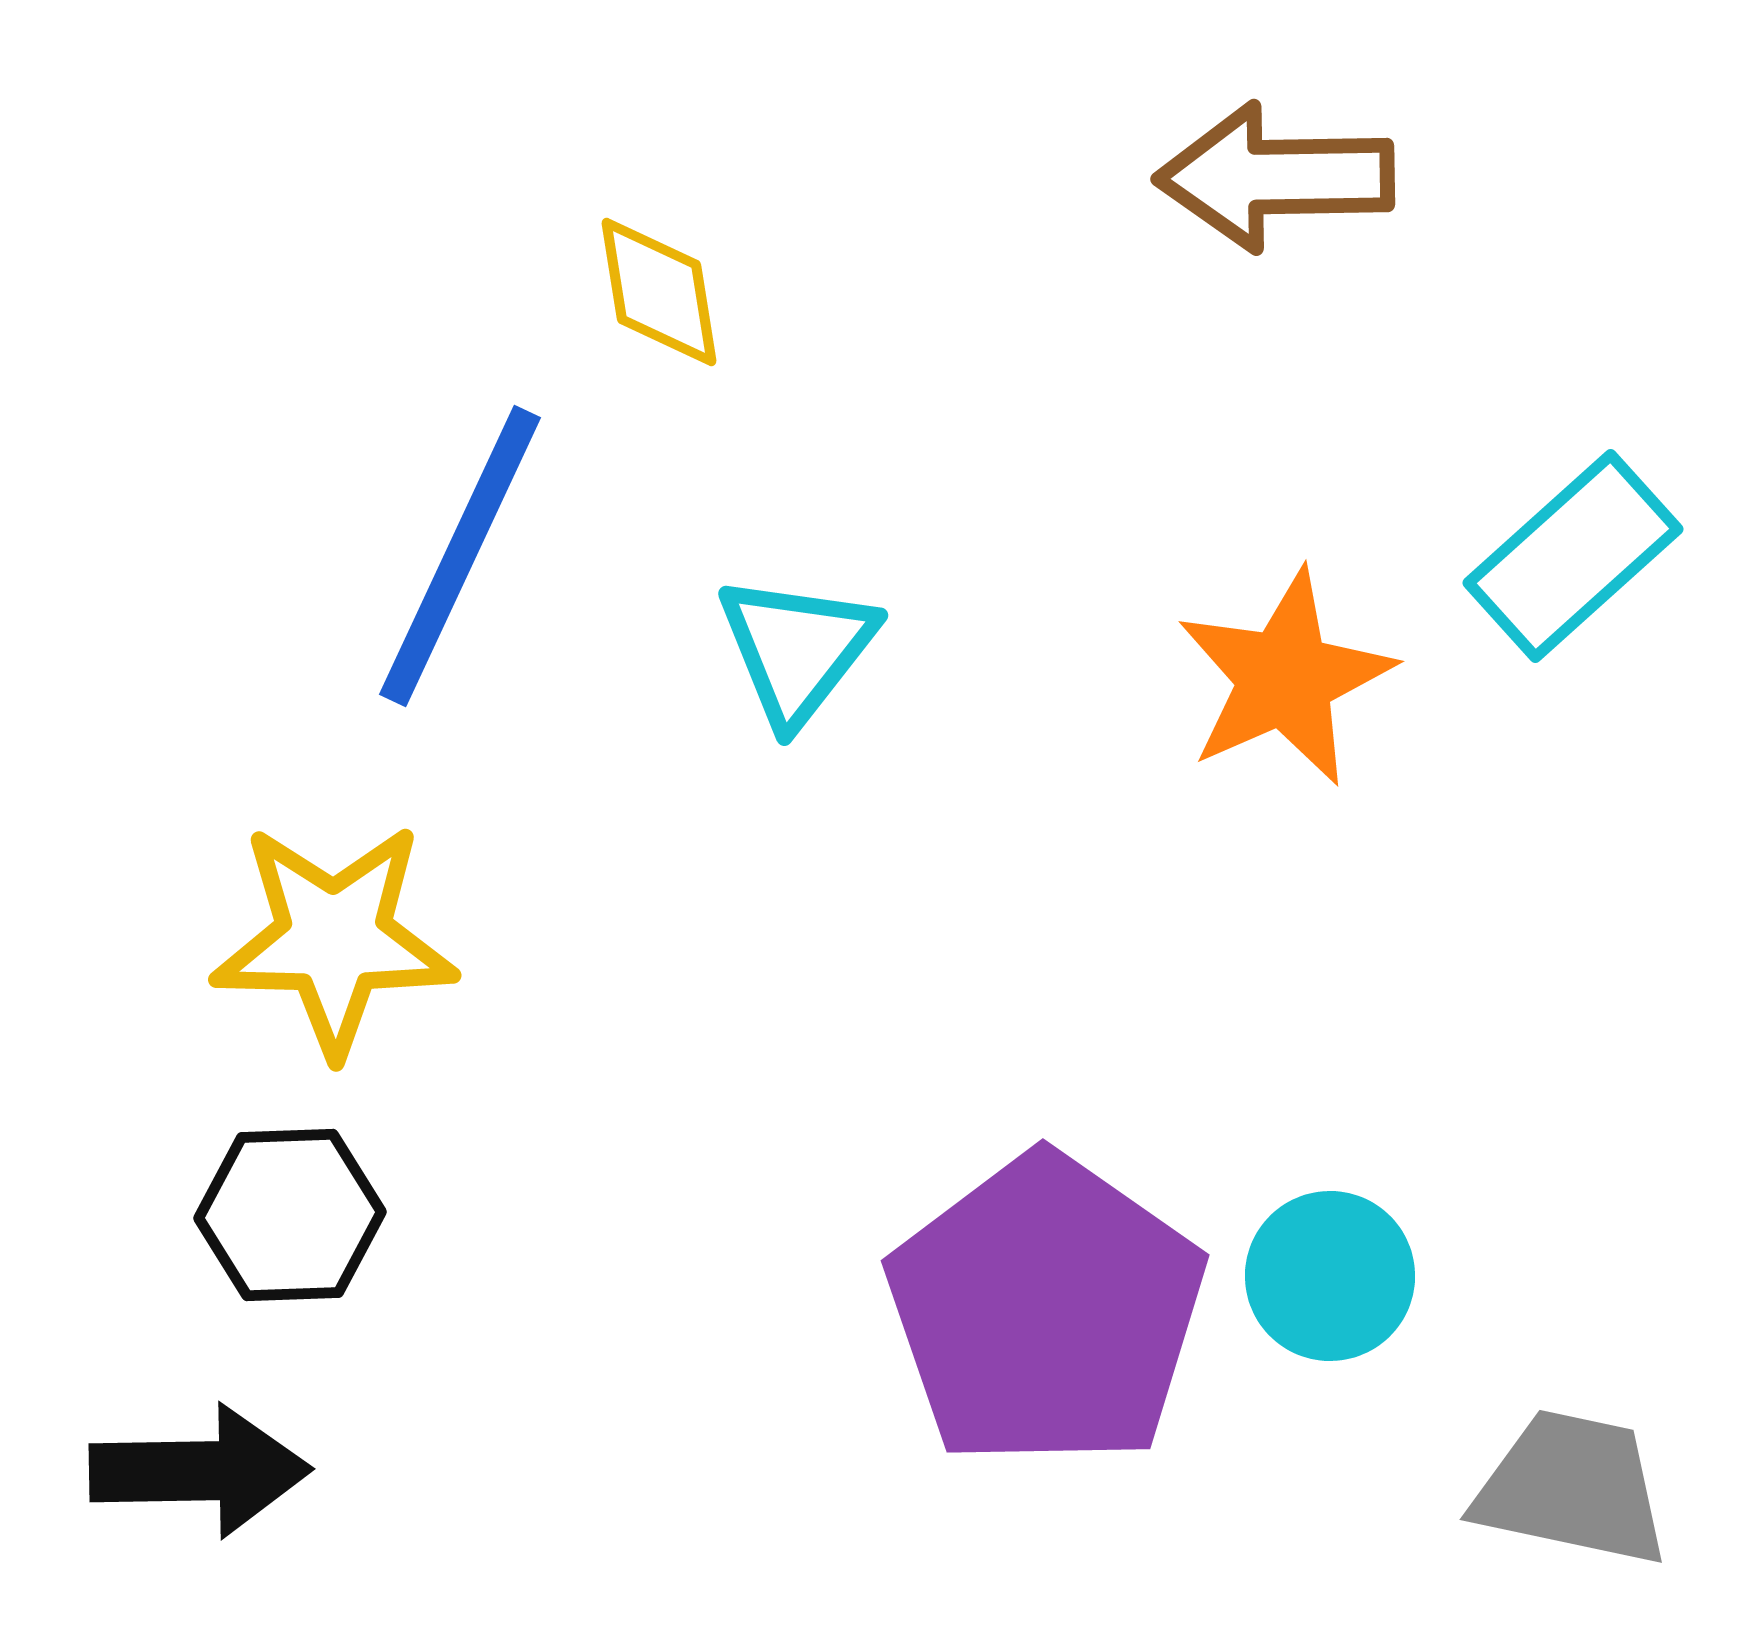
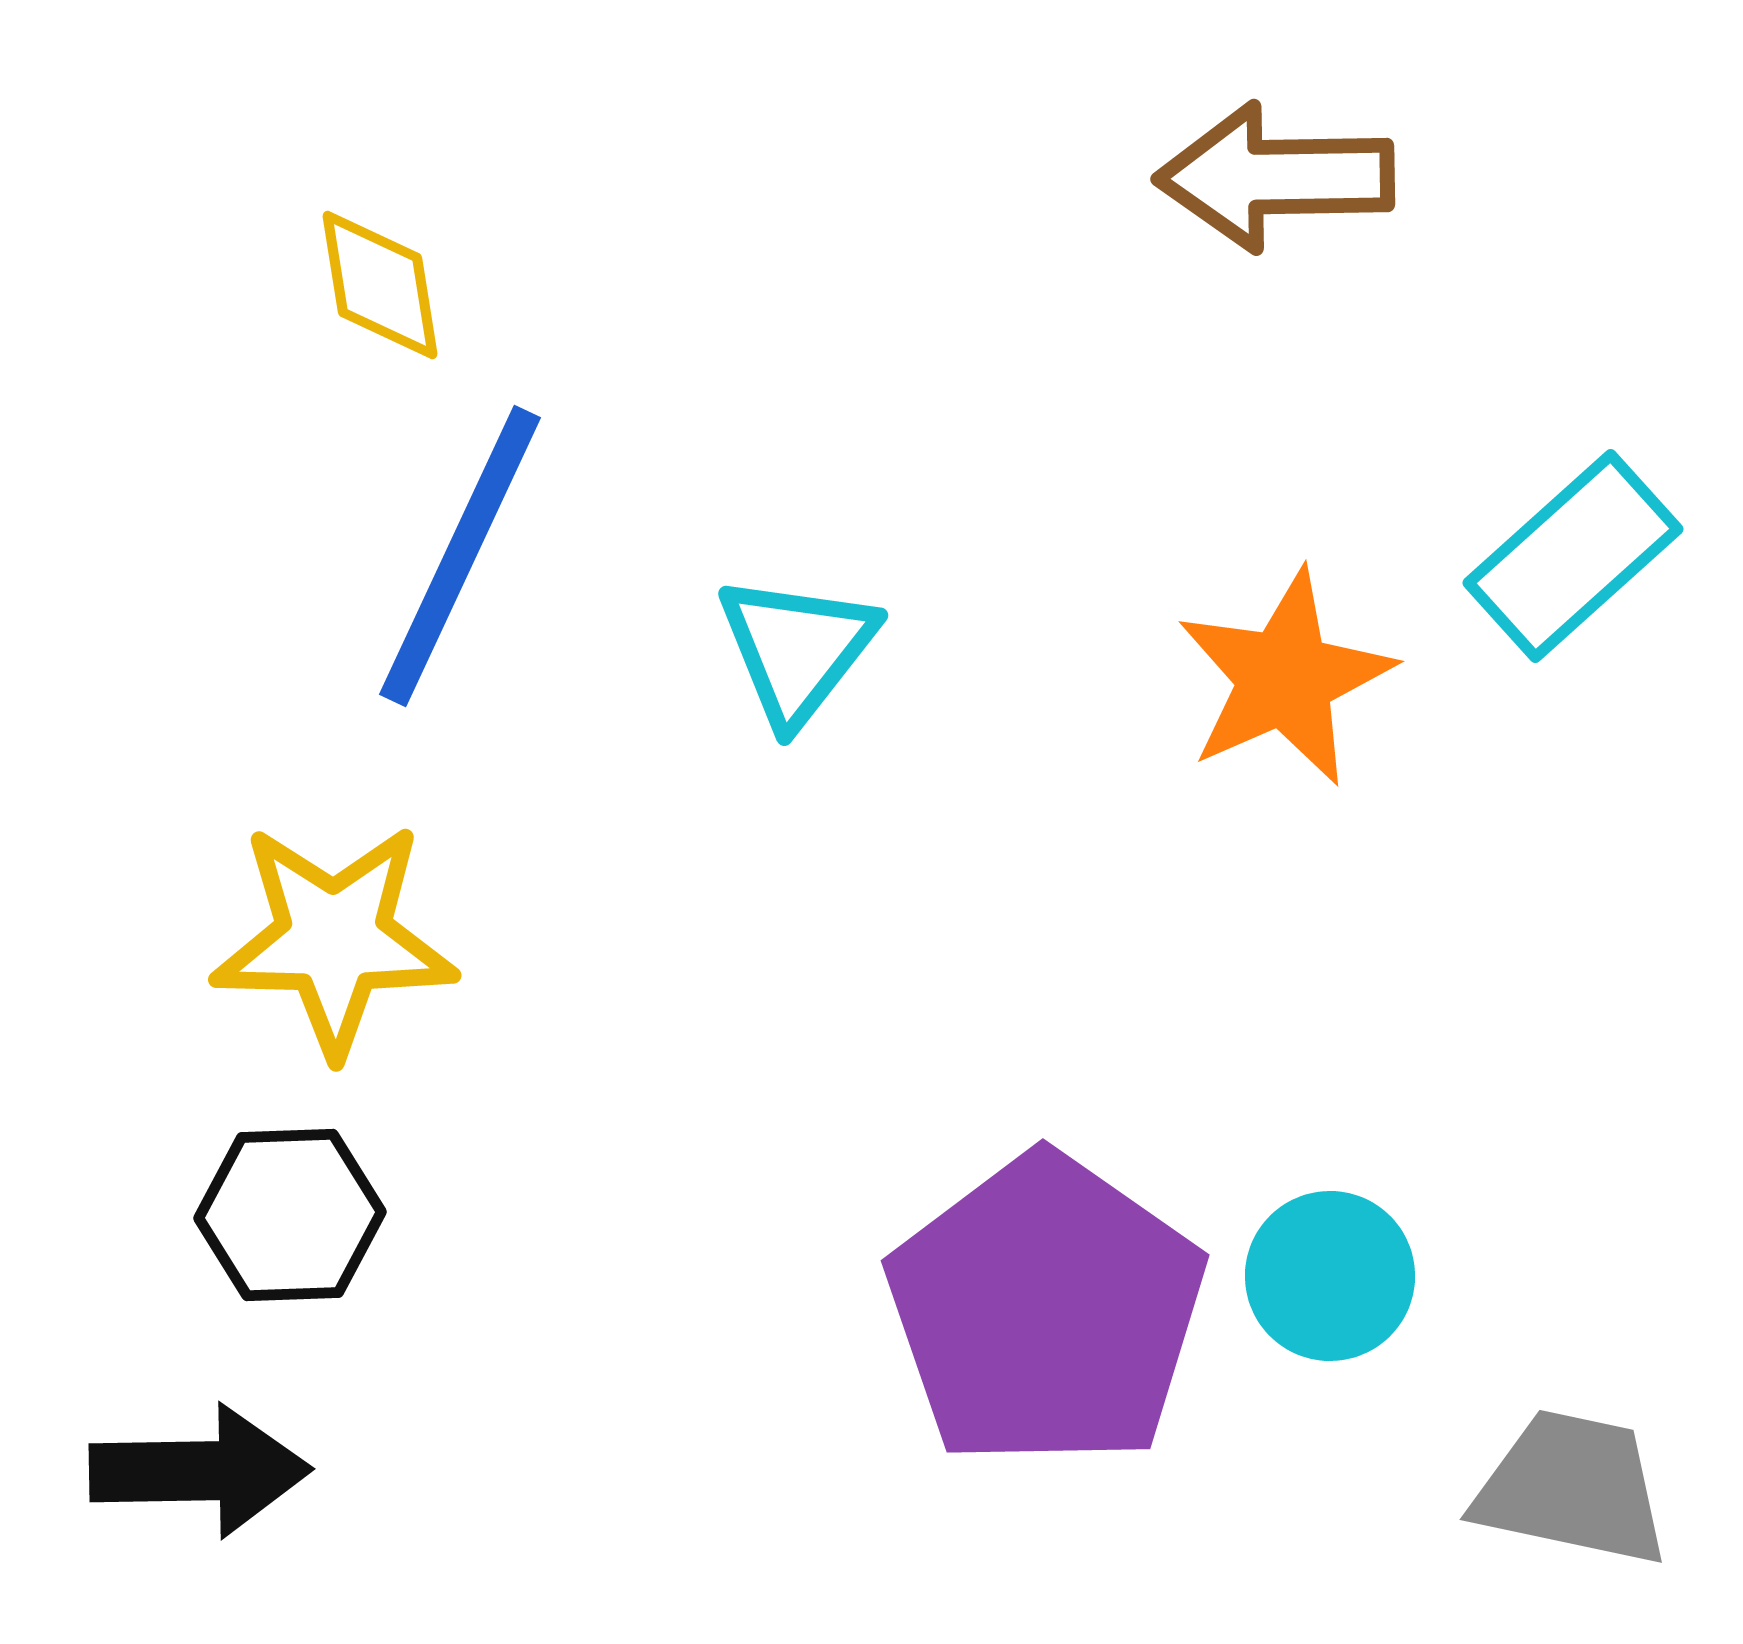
yellow diamond: moved 279 px left, 7 px up
